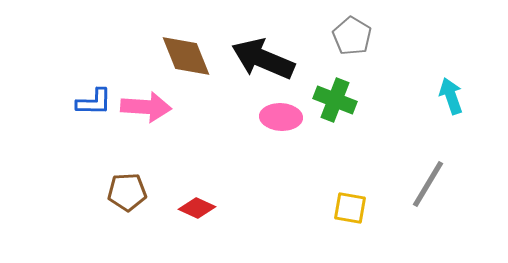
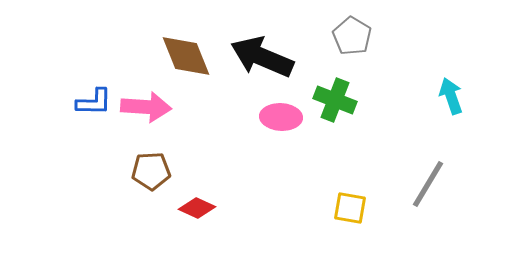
black arrow: moved 1 px left, 2 px up
brown pentagon: moved 24 px right, 21 px up
